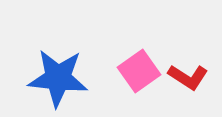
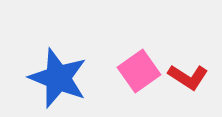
blue star: rotated 16 degrees clockwise
